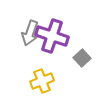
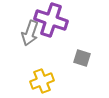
purple cross: moved 1 px left, 16 px up
gray square: rotated 30 degrees counterclockwise
